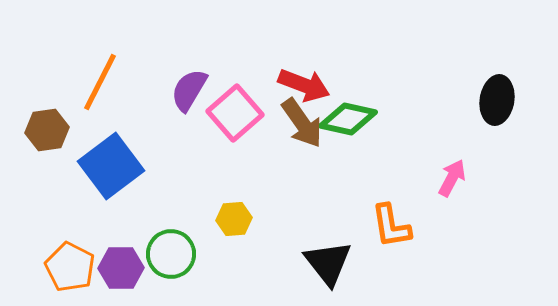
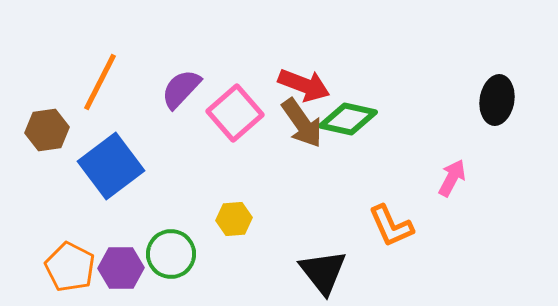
purple semicircle: moved 8 px left, 1 px up; rotated 12 degrees clockwise
orange L-shape: rotated 15 degrees counterclockwise
black triangle: moved 5 px left, 9 px down
